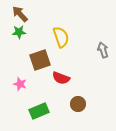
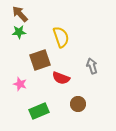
gray arrow: moved 11 px left, 16 px down
